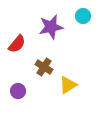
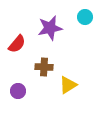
cyan circle: moved 2 px right, 1 px down
purple star: moved 1 px left, 1 px down
brown cross: rotated 30 degrees counterclockwise
